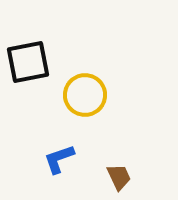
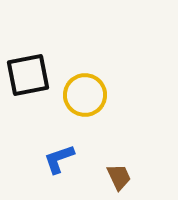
black square: moved 13 px down
